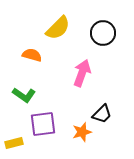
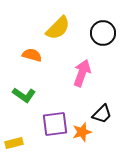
purple square: moved 12 px right
